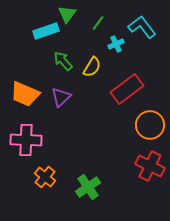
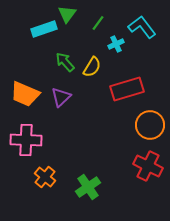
cyan rectangle: moved 2 px left, 2 px up
green arrow: moved 2 px right, 1 px down
red rectangle: rotated 20 degrees clockwise
red cross: moved 2 px left
